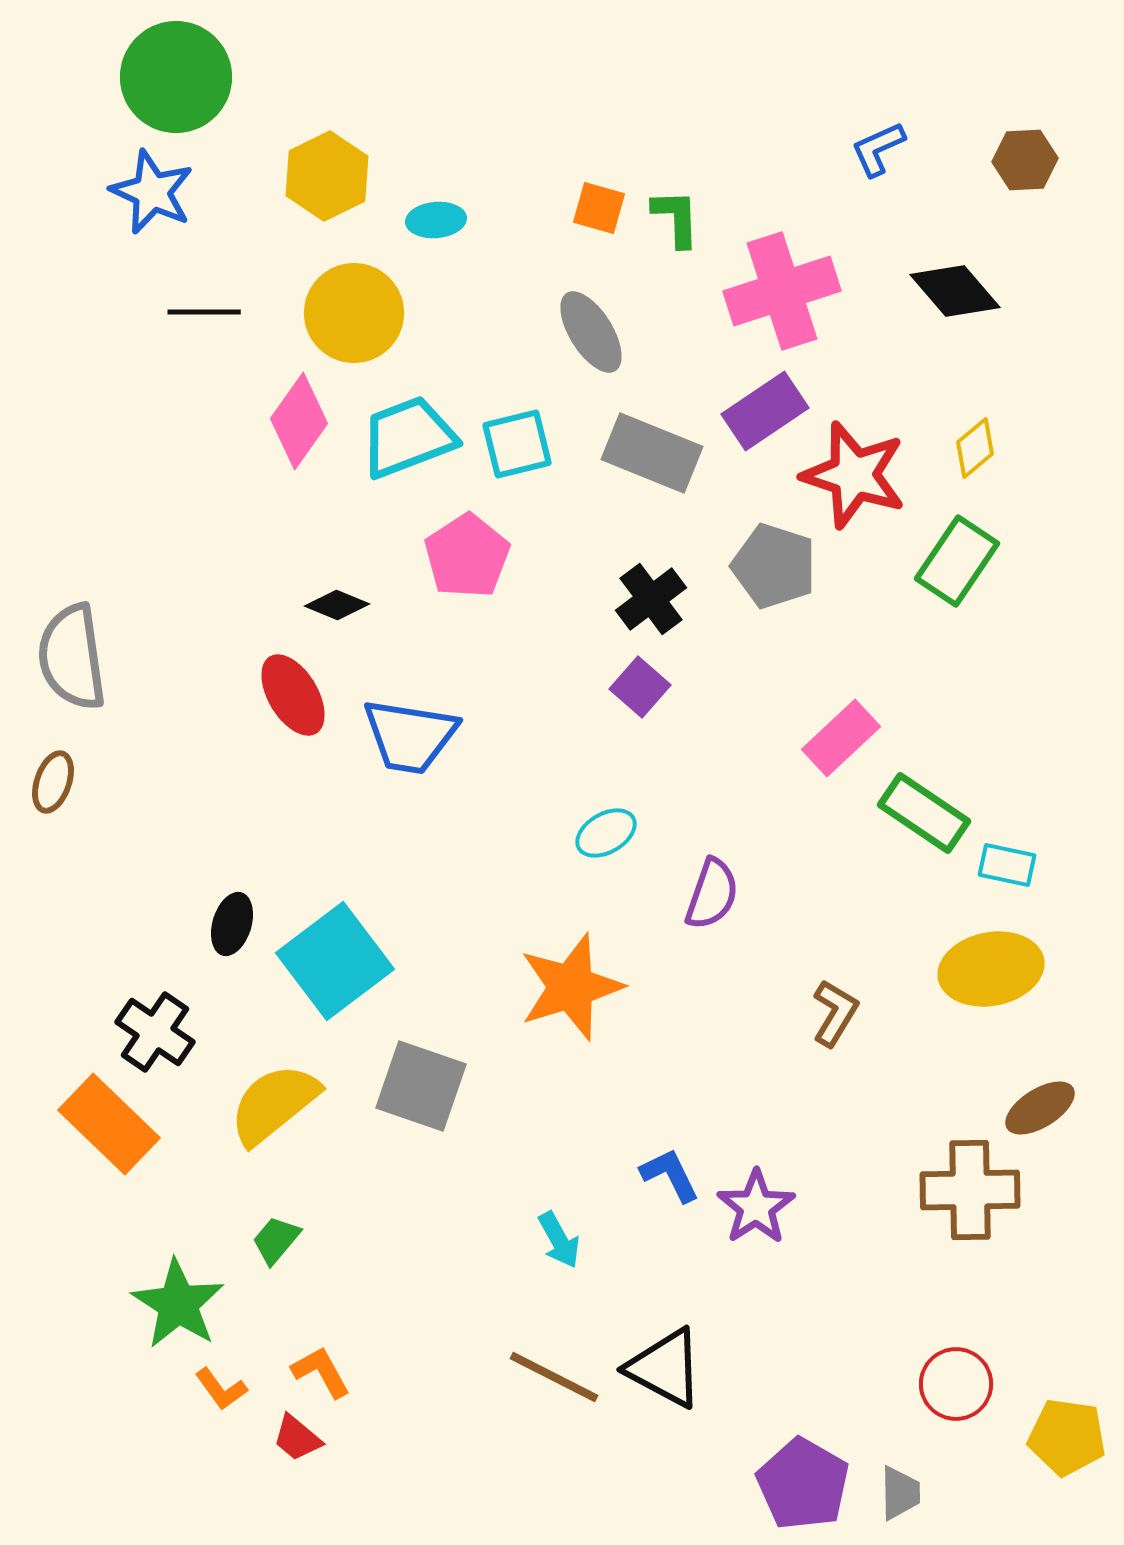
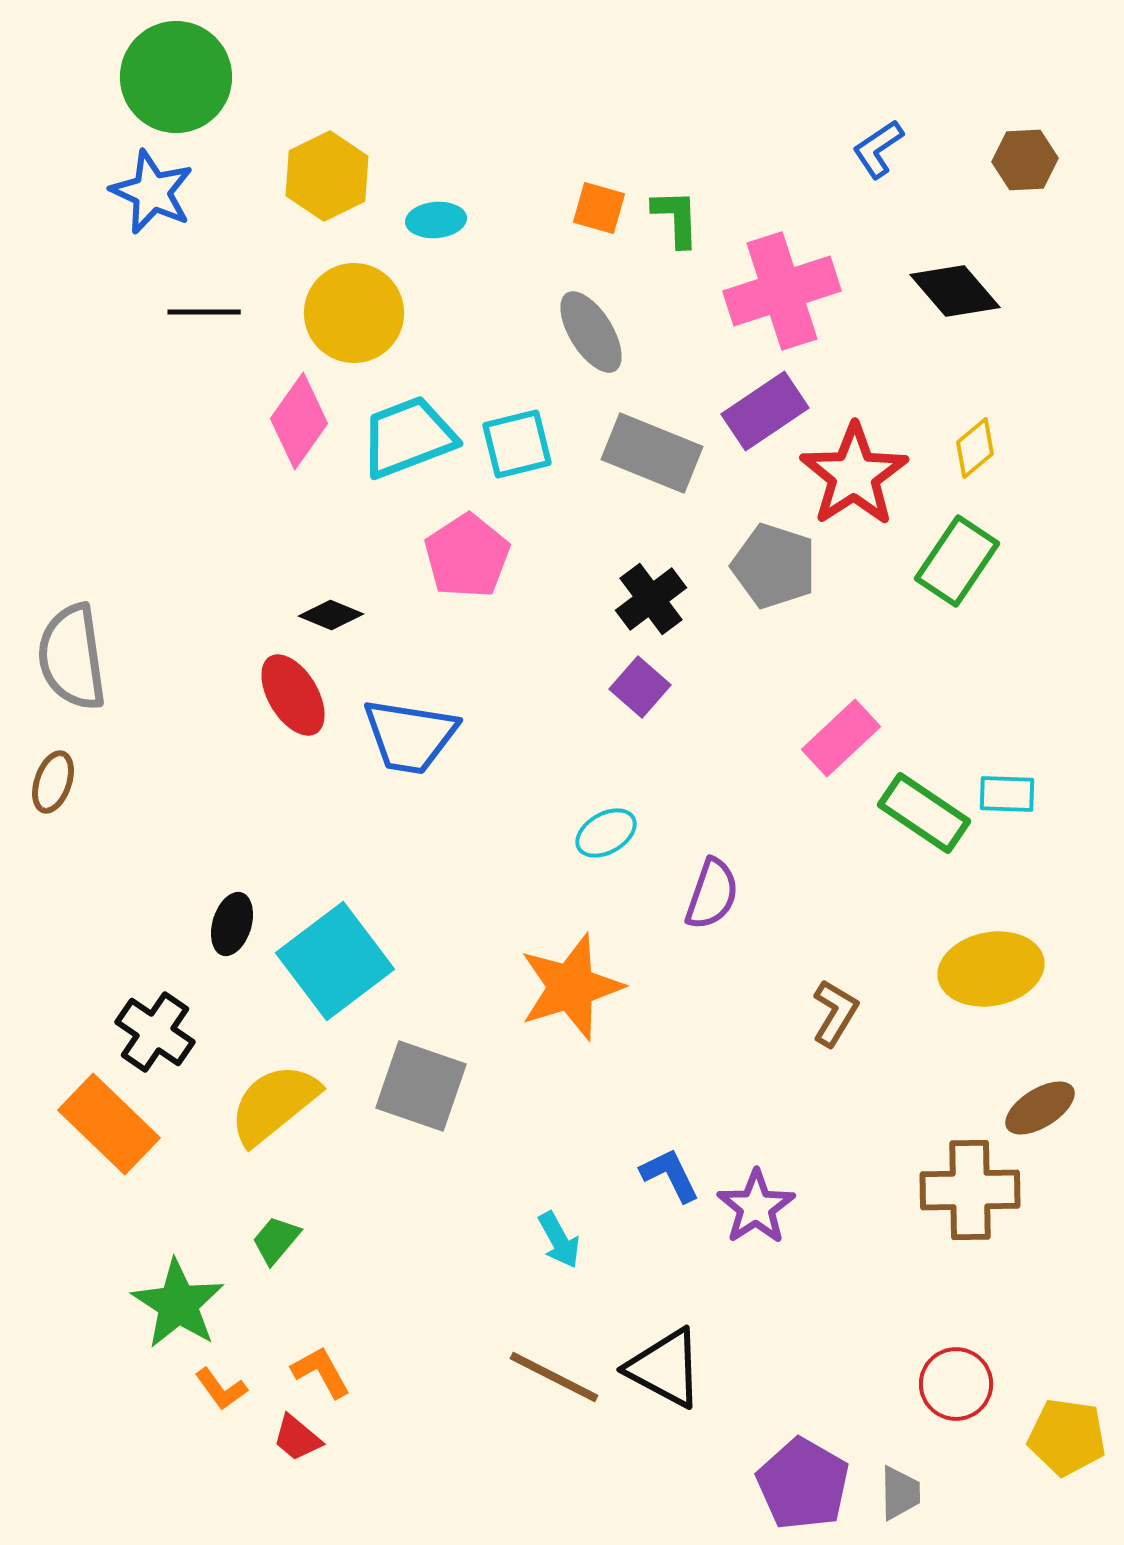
blue L-shape at (878, 149): rotated 10 degrees counterclockwise
red star at (854, 475): rotated 21 degrees clockwise
black diamond at (337, 605): moved 6 px left, 10 px down
cyan rectangle at (1007, 865): moved 71 px up; rotated 10 degrees counterclockwise
